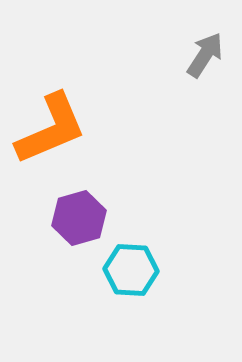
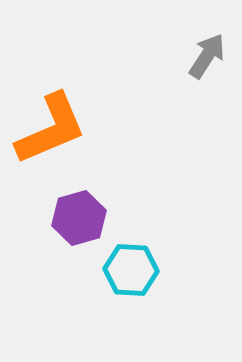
gray arrow: moved 2 px right, 1 px down
